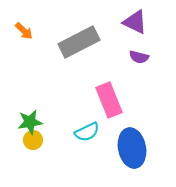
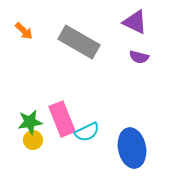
gray rectangle: rotated 57 degrees clockwise
pink rectangle: moved 47 px left, 19 px down
